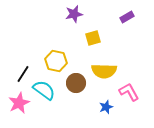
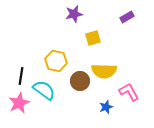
black line: moved 2 px left, 2 px down; rotated 24 degrees counterclockwise
brown circle: moved 4 px right, 2 px up
